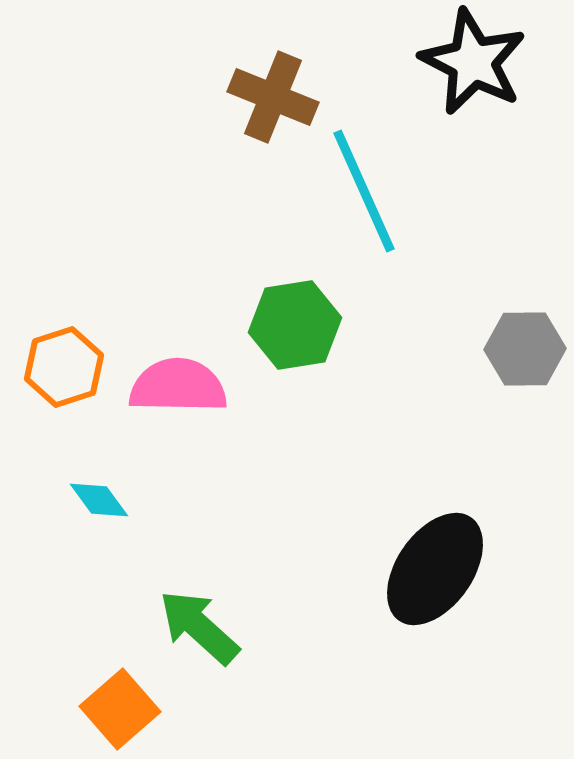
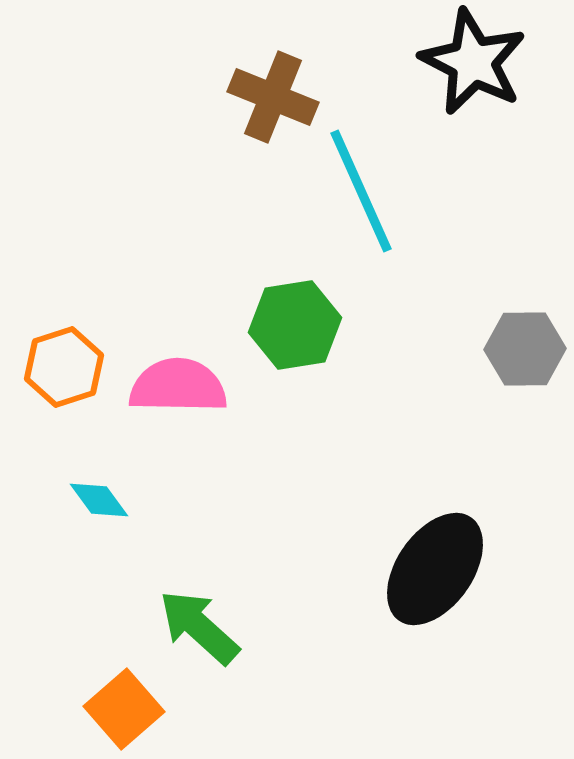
cyan line: moved 3 px left
orange square: moved 4 px right
